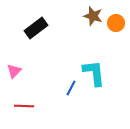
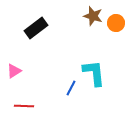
pink triangle: rotated 14 degrees clockwise
